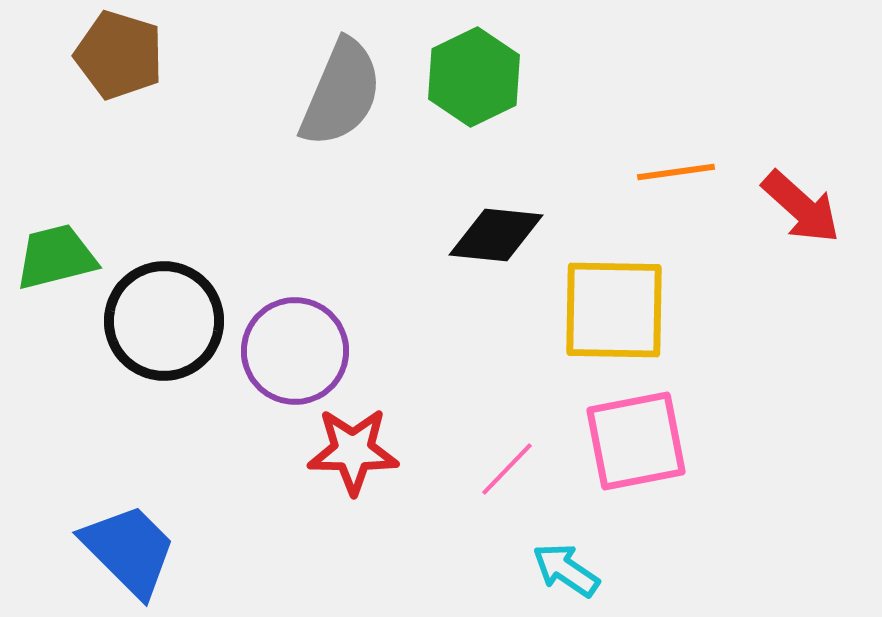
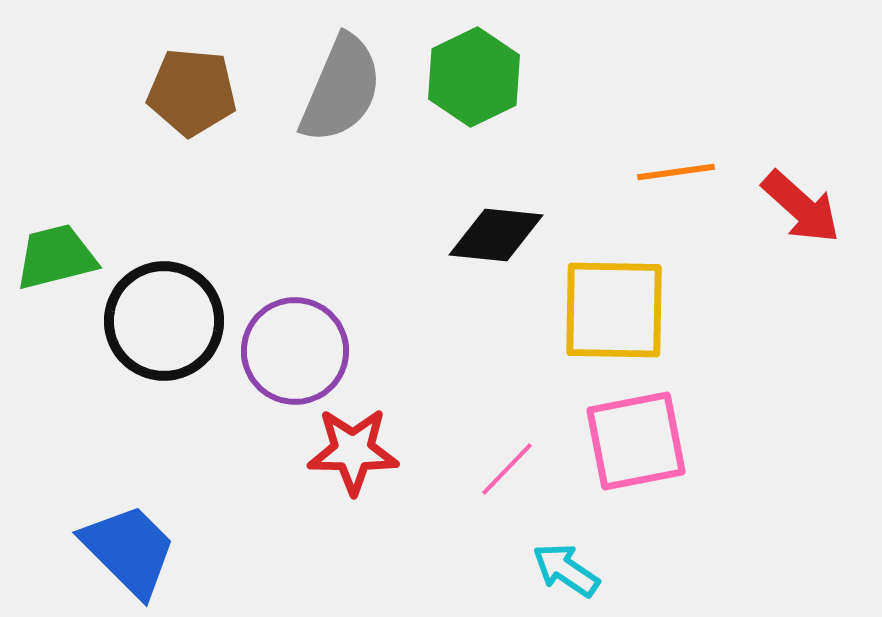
brown pentagon: moved 73 px right, 37 px down; rotated 12 degrees counterclockwise
gray semicircle: moved 4 px up
